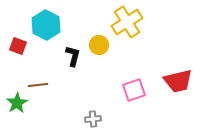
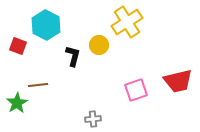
pink square: moved 2 px right
